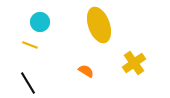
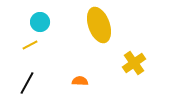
yellow line: rotated 49 degrees counterclockwise
orange semicircle: moved 6 px left, 10 px down; rotated 28 degrees counterclockwise
black line: moved 1 px left; rotated 60 degrees clockwise
